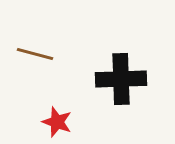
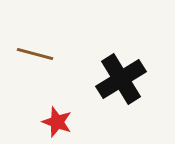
black cross: rotated 30 degrees counterclockwise
